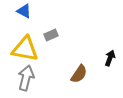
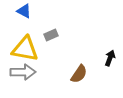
gray arrow: moved 3 px left, 6 px up; rotated 75 degrees clockwise
